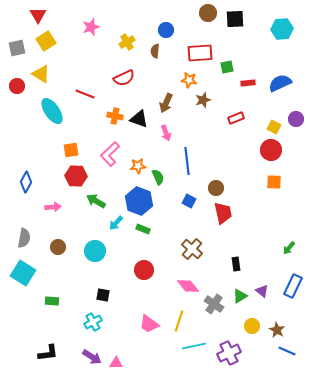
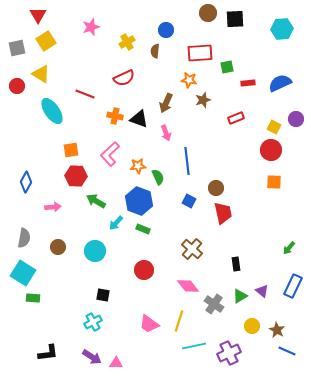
green rectangle at (52, 301): moved 19 px left, 3 px up
